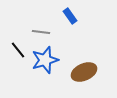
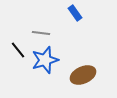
blue rectangle: moved 5 px right, 3 px up
gray line: moved 1 px down
brown ellipse: moved 1 px left, 3 px down
